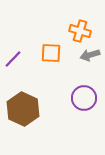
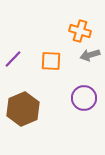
orange square: moved 8 px down
brown hexagon: rotated 12 degrees clockwise
